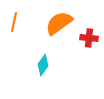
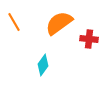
orange line: rotated 42 degrees counterclockwise
red cross: moved 1 px down
